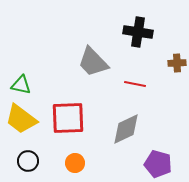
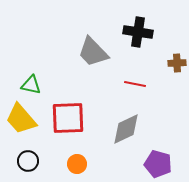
gray trapezoid: moved 10 px up
green triangle: moved 10 px right
yellow trapezoid: rotated 12 degrees clockwise
orange circle: moved 2 px right, 1 px down
